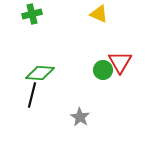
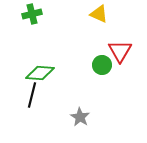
red triangle: moved 11 px up
green circle: moved 1 px left, 5 px up
